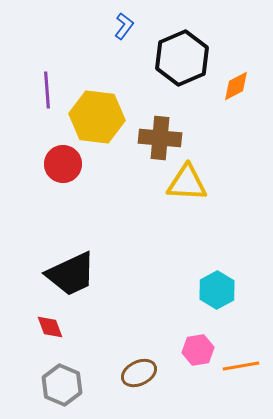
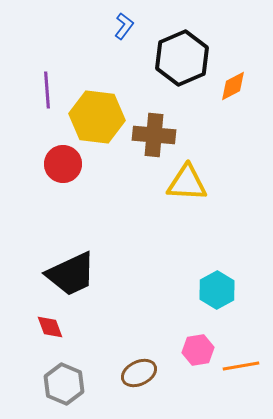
orange diamond: moved 3 px left
brown cross: moved 6 px left, 3 px up
gray hexagon: moved 2 px right, 1 px up
